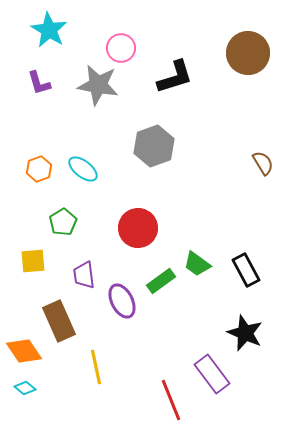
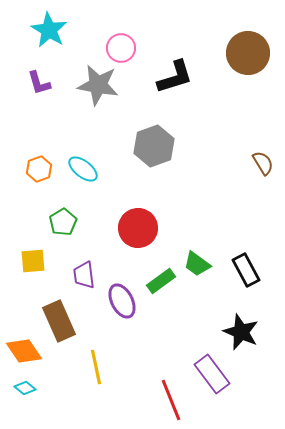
black star: moved 4 px left, 1 px up
